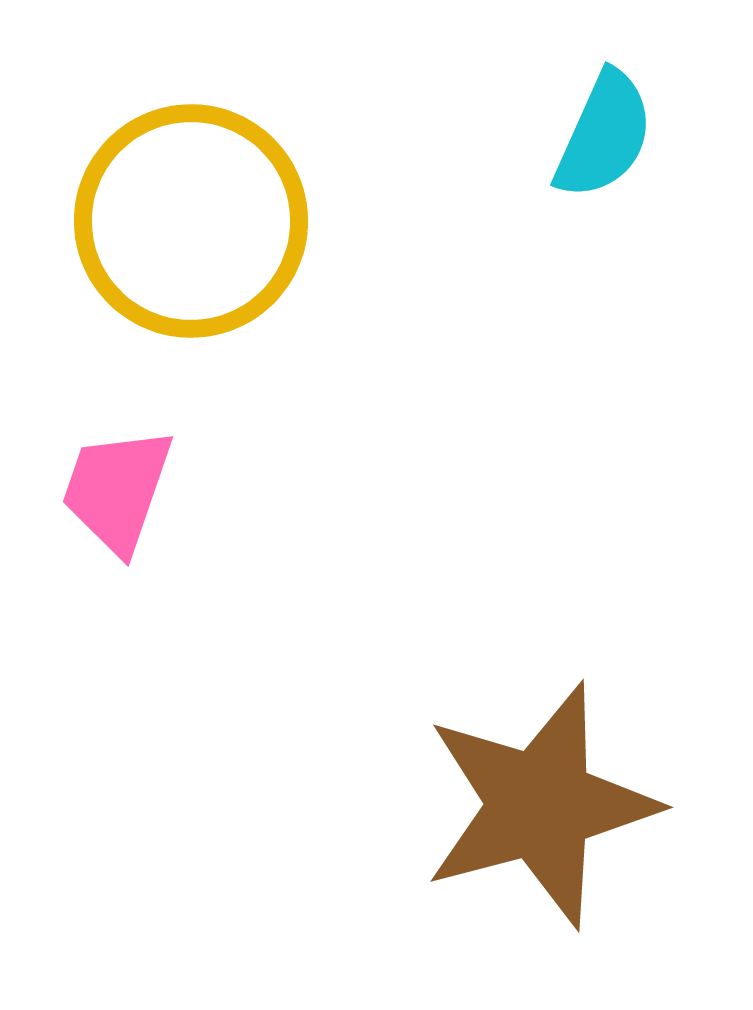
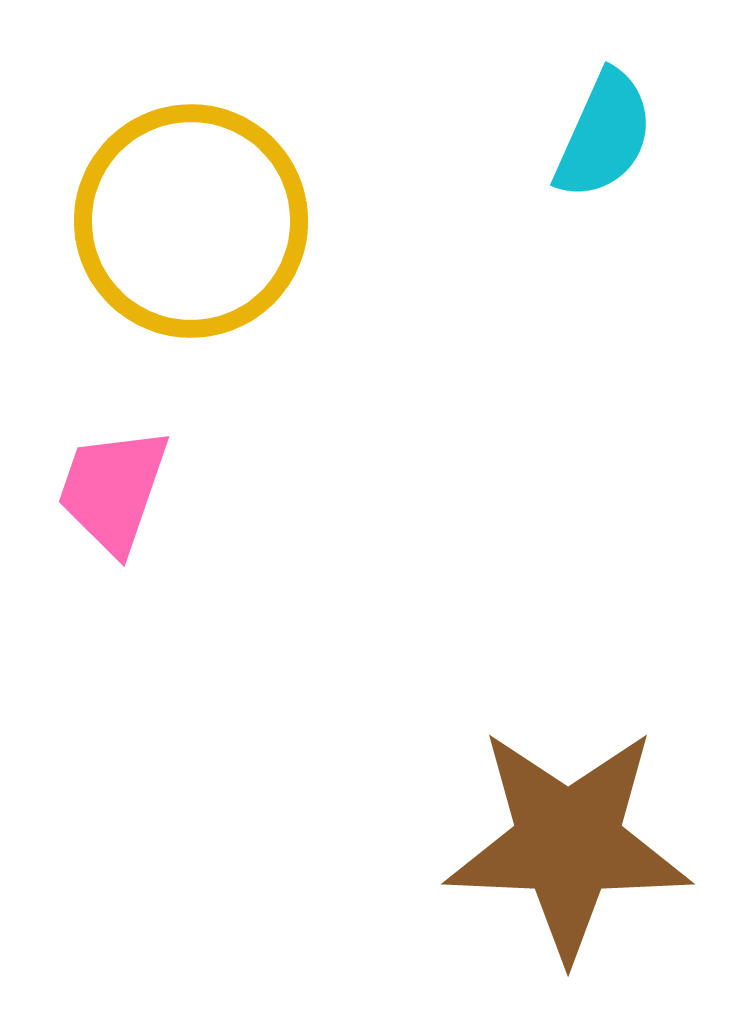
pink trapezoid: moved 4 px left
brown star: moved 28 px right, 38 px down; rotated 17 degrees clockwise
